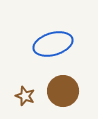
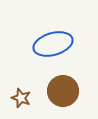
brown star: moved 4 px left, 2 px down
